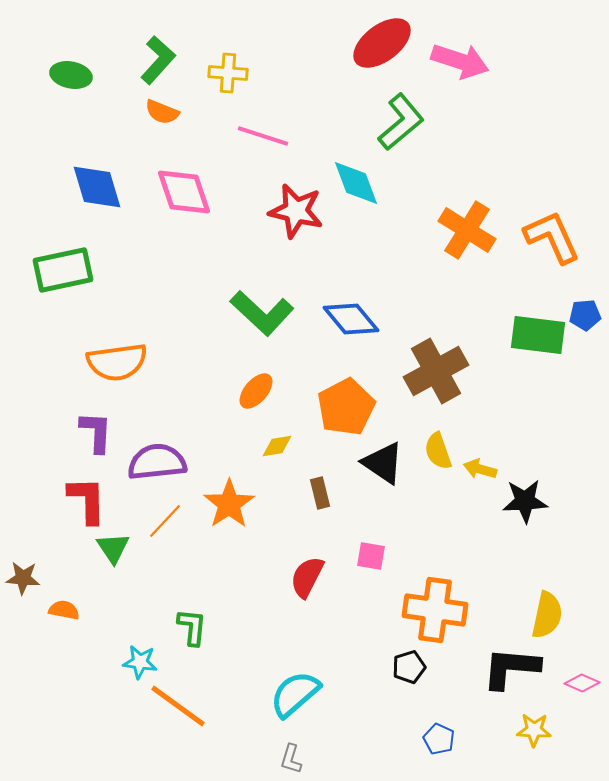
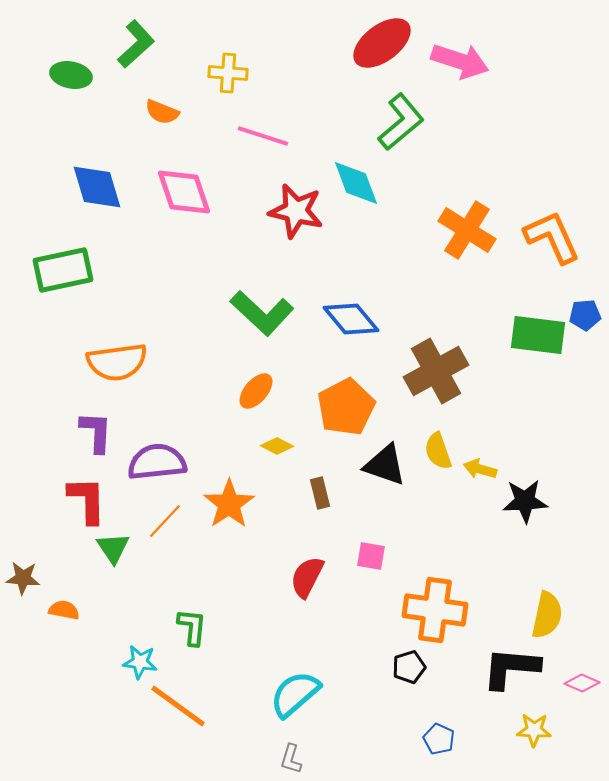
green L-shape at (158, 60): moved 22 px left, 16 px up; rotated 6 degrees clockwise
yellow diamond at (277, 446): rotated 36 degrees clockwise
black triangle at (383, 463): moved 2 px right, 2 px down; rotated 15 degrees counterclockwise
